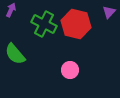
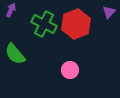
red hexagon: rotated 24 degrees clockwise
